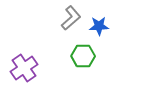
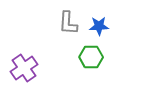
gray L-shape: moved 3 px left, 5 px down; rotated 135 degrees clockwise
green hexagon: moved 8 px right, 1 px down
